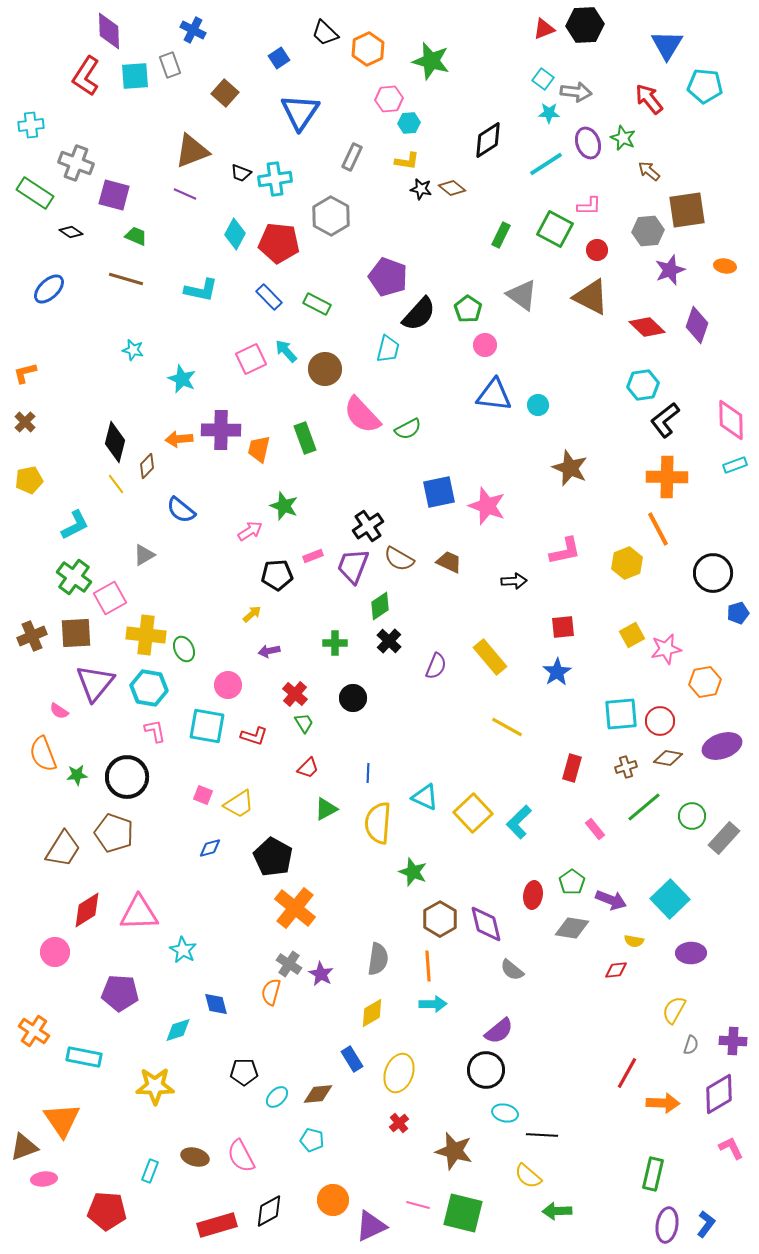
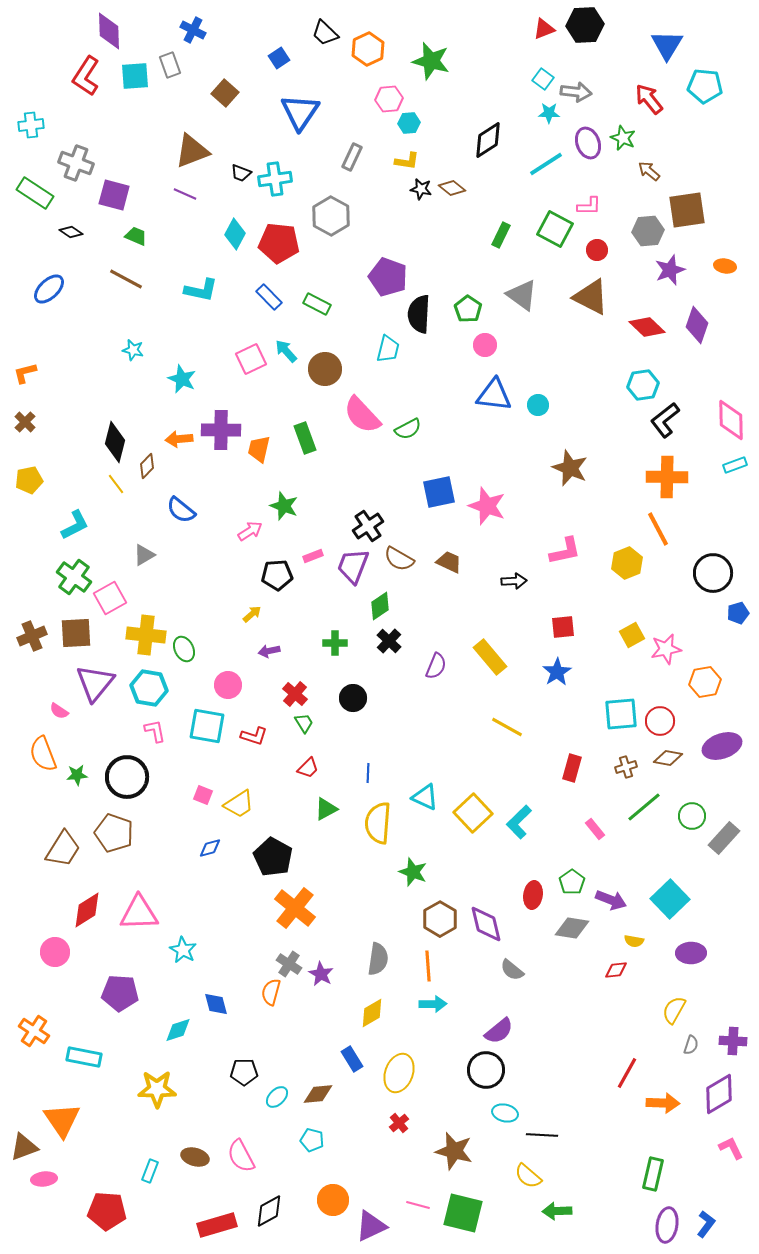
brown line at (126, 279): rotated 12 degrees clockwise
black semicircle at (419, 314): rotated 141 degrees clockwise
yellow star at (155, 1086): moved 2 px right, 3 px down
